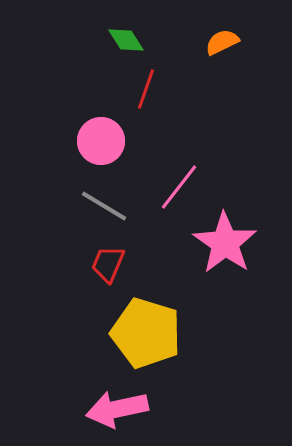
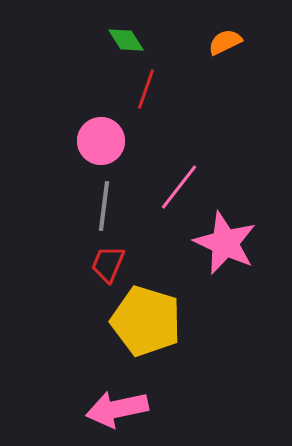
orange semicircle: moved 3 px right
gray line: rotated 66 degrees clockwise
pink star: rotated 10 degrees counterclockwise
yellow pentagon: moved 12 px up
